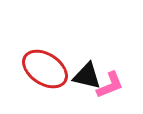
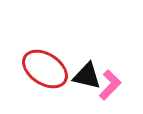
pink L-shape: rotated 24 degrees counterclockwise
